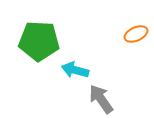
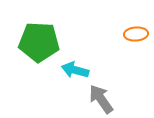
orange ellipse: rotated 20 degrees clockwise
green pentagon: moved 1 px down
